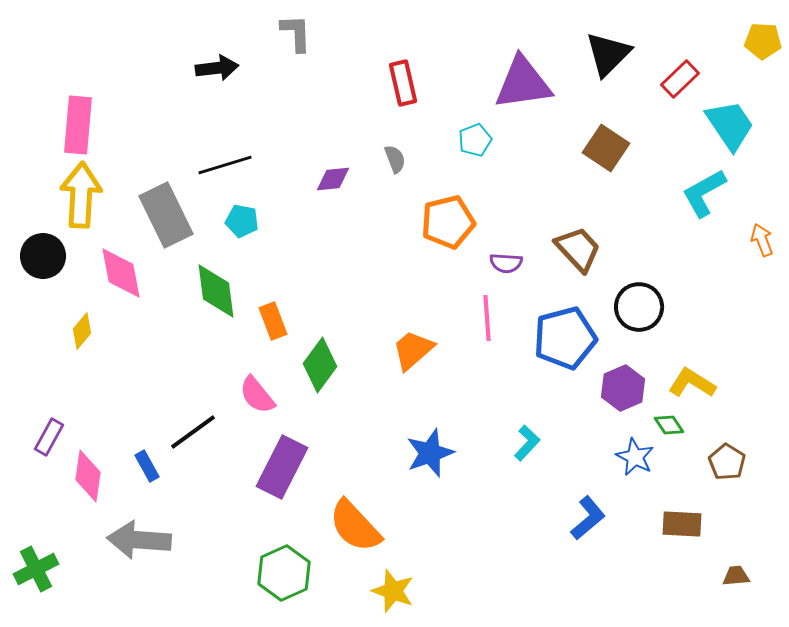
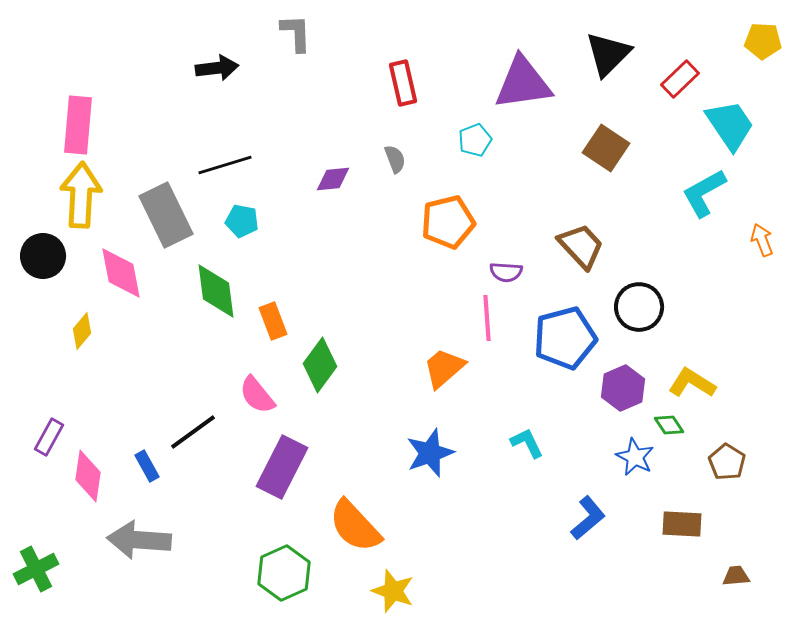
brown trapezoid at (578, 249): moved 3 px right, 3 px up
purple semicircle at (506, 263): moved 9 px down
orange trapezoid at (413, 350): moved 31 px right, 18 px down
cyan L-shape at (527, 443): rotated 69 degrees counterclockwise
